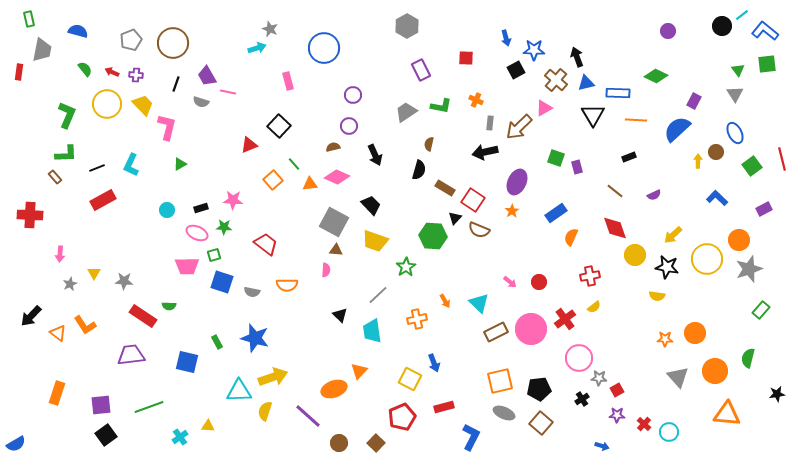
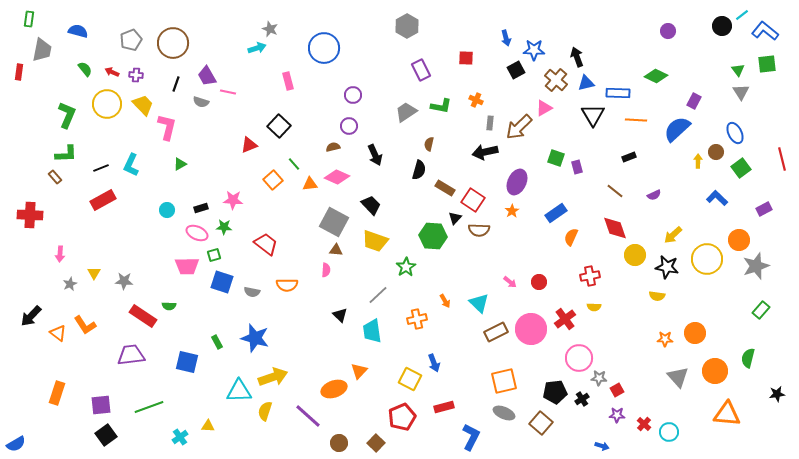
green rectangle at (29, 19): rotated 21 degrees clockwise
gray triangle at (735, 94): moved 6 px right, 2 px up
green square at (752, 166): moved 11 px left, 2 px down
black line at (97, 168): moved 4 px right
brown semicircle at (479, 230): rotated 20 degrees counterclockwise
gray star at (749, 269): moved 7 px right, 3 px up
yellow semicircle at (594, 307): rotated 40 degrees clockwise
orange square at (500, 381): moved 4 px right
black pentagon at (539, 389): moved 16 px right, 3 px down
